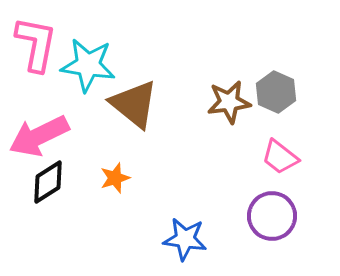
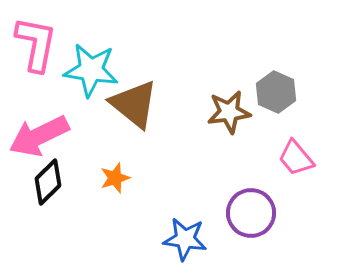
cyan star: moved 3 px right, 5 px down
brown star: moved 10 px down
pink trapezoid: moved 16 px right, 1 px down; rotated 12 degrees clockwise
black diamond: rotated 12 degrees counterclockwise
purple circle: moved 21 px left, 3 px up
